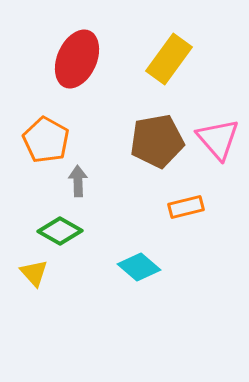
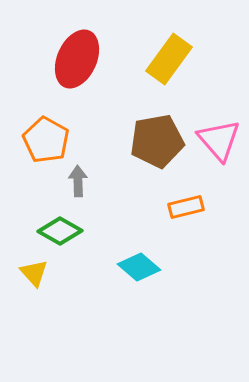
pink triangle: moved 1 px right, 1 px down
